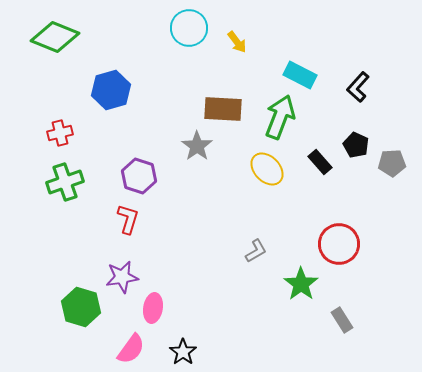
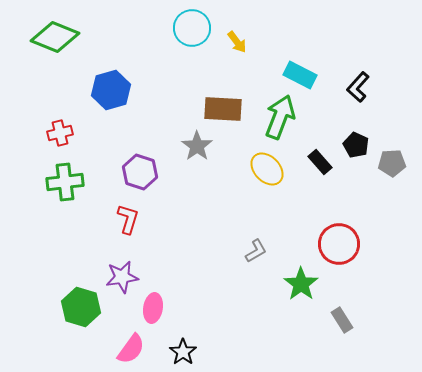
cyan circle: moved 3 px right
purple hexagon: moved 1 px right, 4 px up
green cross: rotated 12 degrees clockwise
